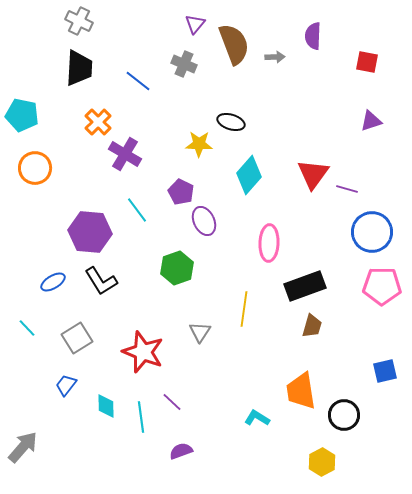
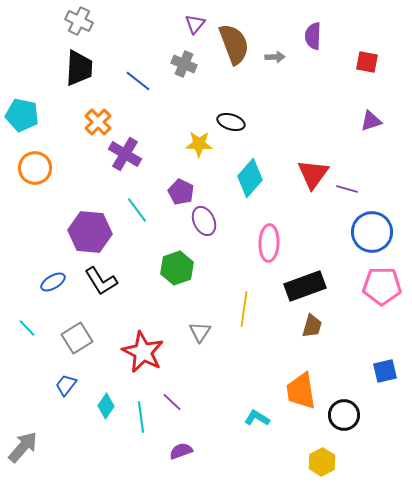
cyan diamond at (249, 175): moved 1 px right, 3 px down
red star at (143, 352): rotated 6 degrees clockwise
cyan diamond at (106, 406): rotated 35 degrees clockwise
